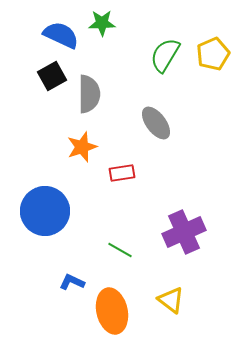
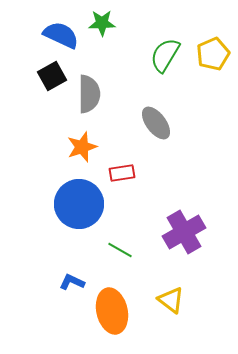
blue circle: moved 34 px right, 7 px up
purple cross: rotated 6 degrees counterclockwise
